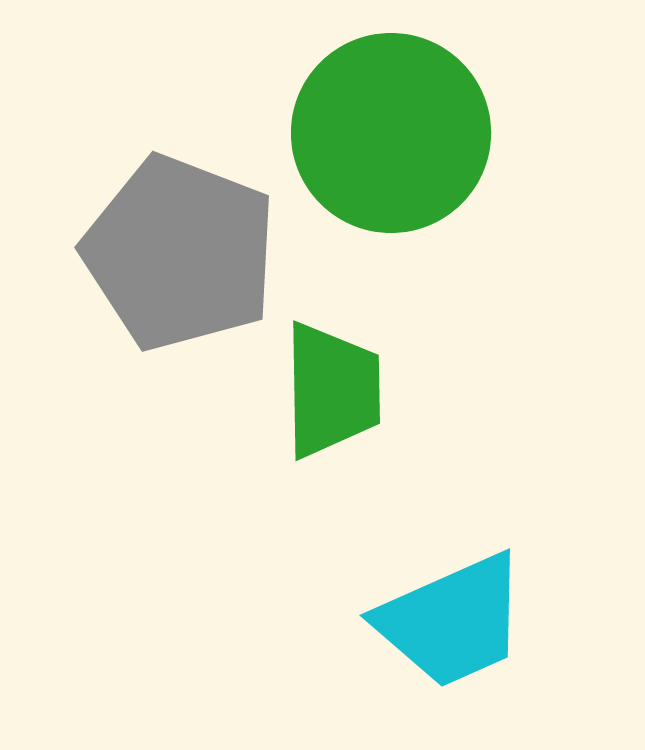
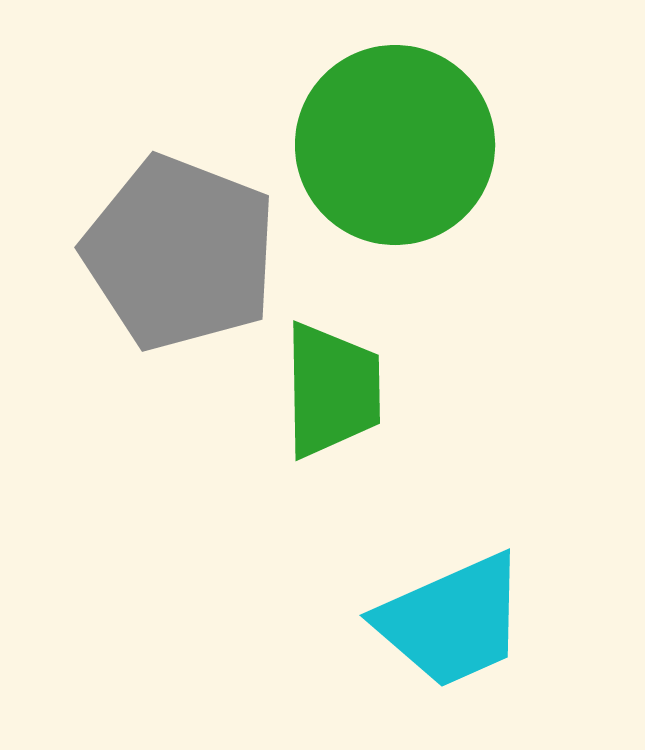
green circle: moved 4 px right, 12 px down
